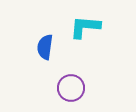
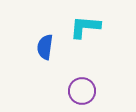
purple circle: moved 11 px right, 3 px down
